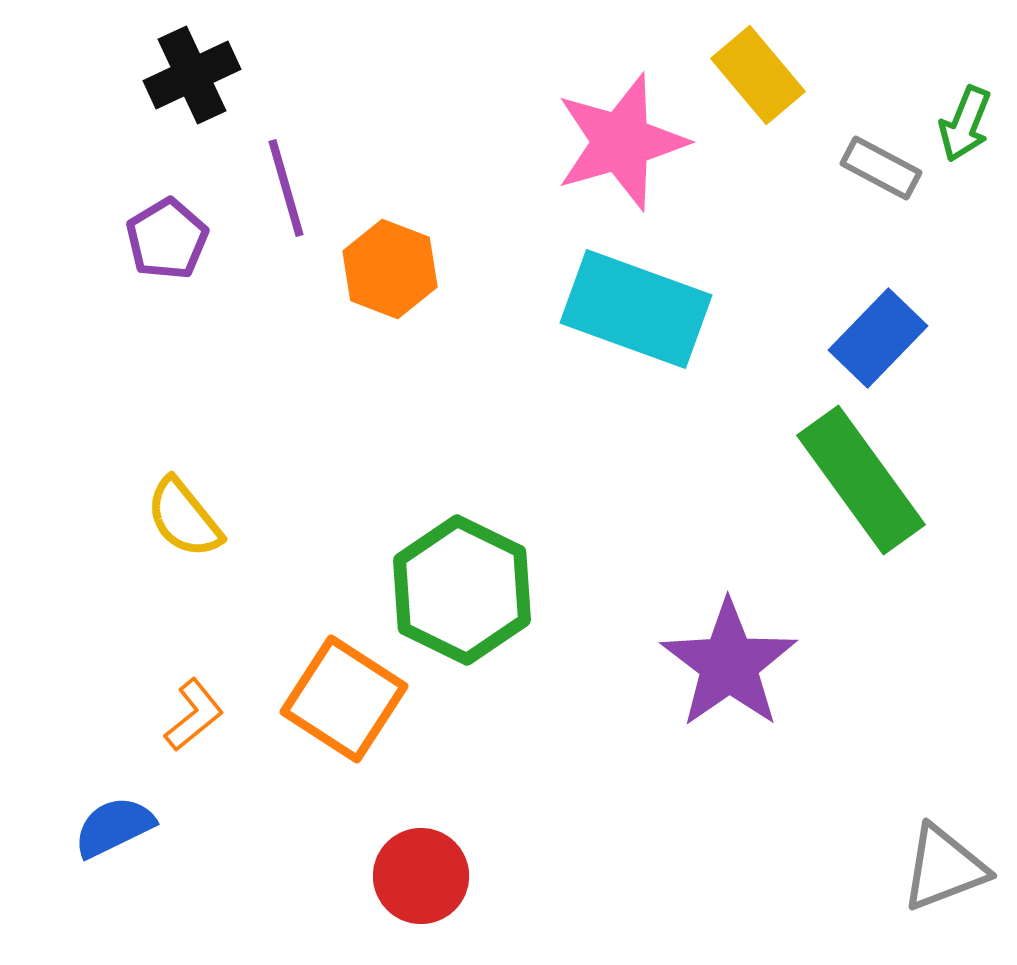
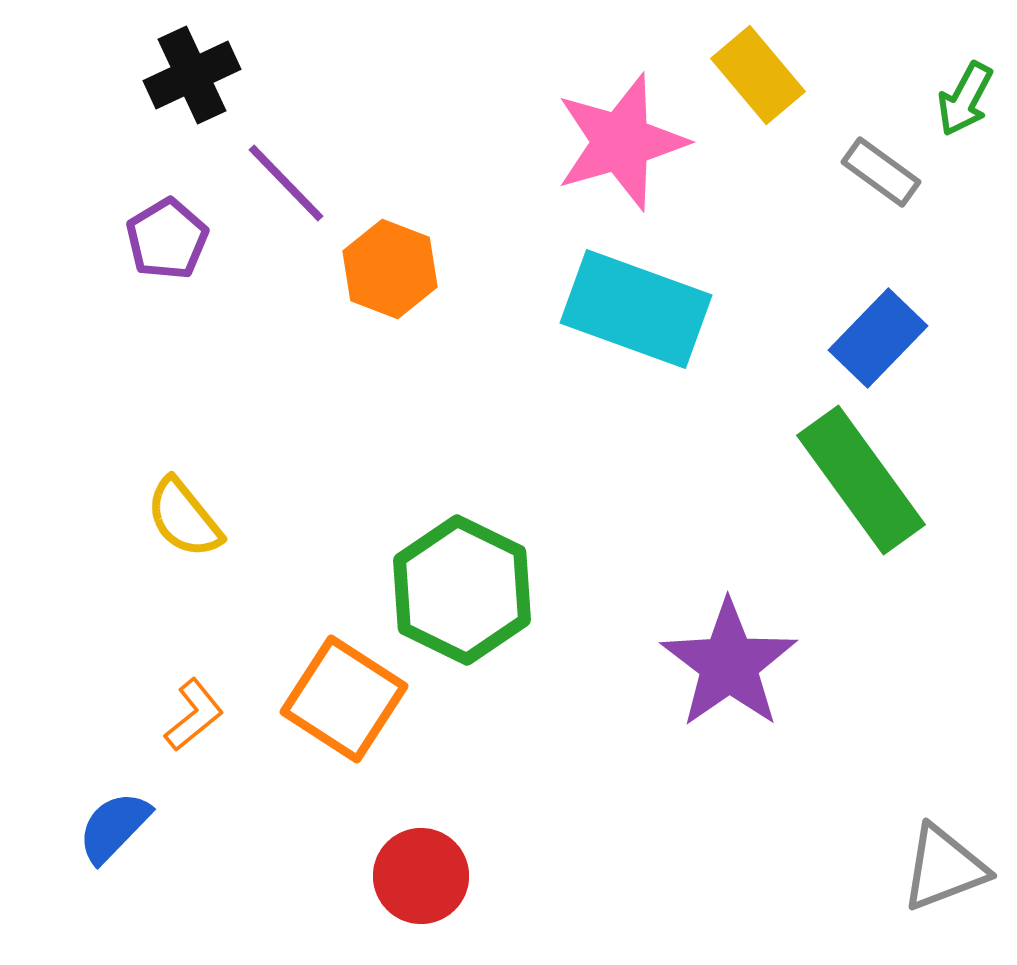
green arrow: moved 25 px up; rotated 6 degrees clockwise
gray rectangle: moved 4 px down; rotated 8 degrees clockwise
purple line: moved 5 px up; rotated 28 degrees counterclockwise
blue semicircle: rotated 20 degrees counterclockwise
